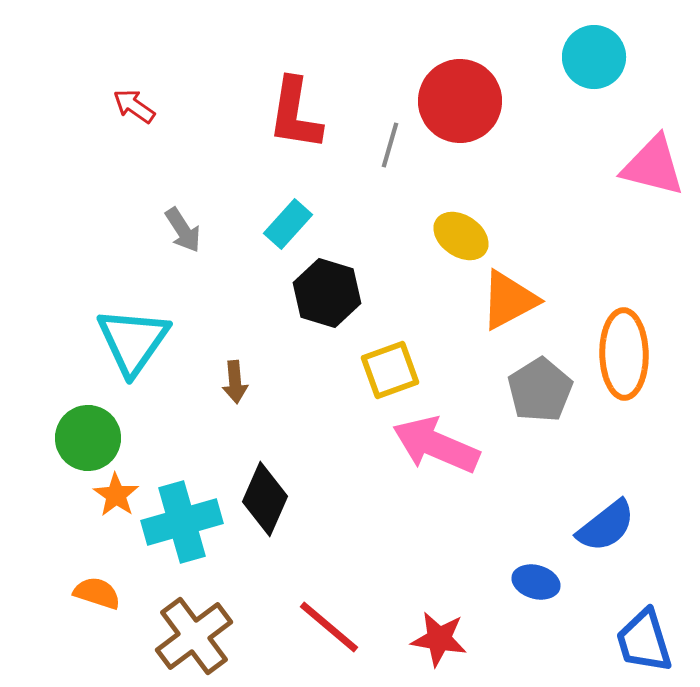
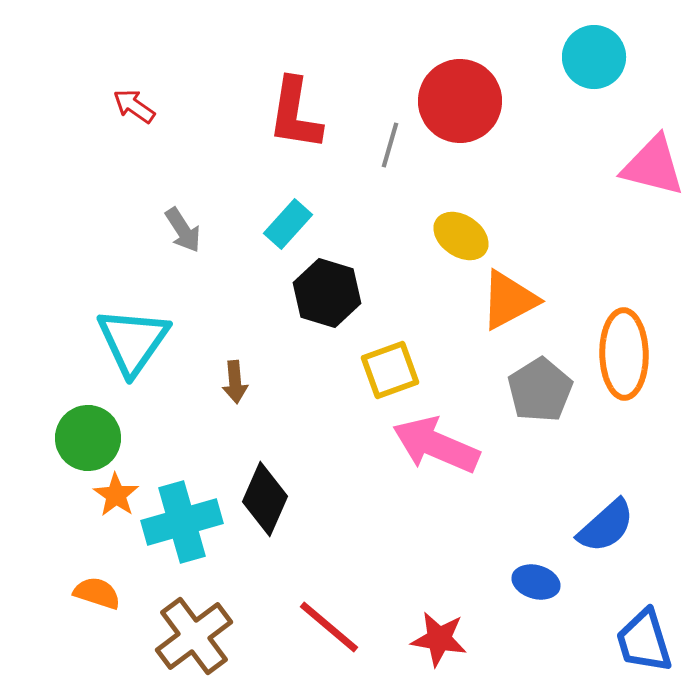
blue semicircle: rotated 4 degrees counterclockwise
